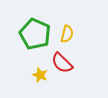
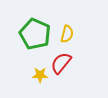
red semicircle: moved 1 px left; rotated 85 degrees clockwise
yellow star: rotated 21 degrees counterclockwise
